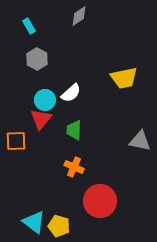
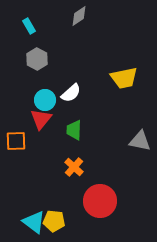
orange cross: rotated 18 degrees clockwise
yellow pentagon: moved 5 px left, 5 px up; rotated 10 degrees counterclockwise
